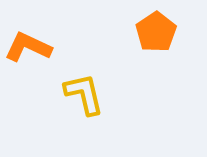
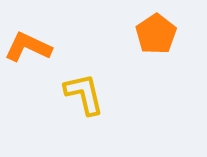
orange pentagon: moved 2 px down
